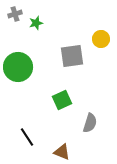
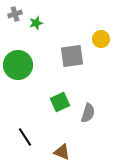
green circle: moved 2 px up
green square: moved 2 px left, 2 px down
gray semicircle: moved 2 px left, 10 px up
black line: moved 2 px left
